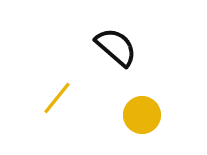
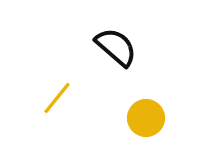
yellow circle: moved 4 px right, 3 px down
